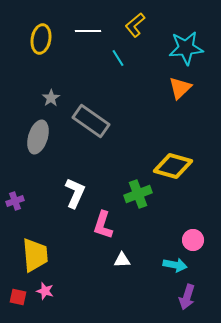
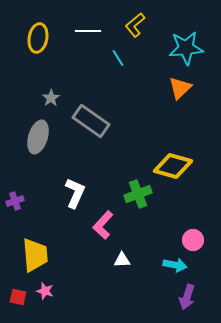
yellow ellipse: moved 3 px left, 1 px up
pink L-shape: rotated 24 degrees clockwise
